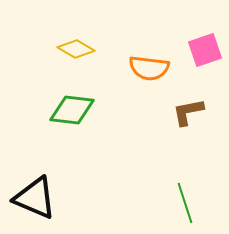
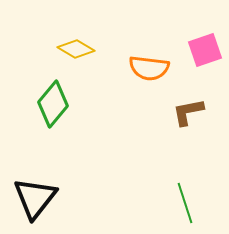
green diamond: moved 19 px left, 6 px up; rotated 57 degrees counterclockwise
black triangle: rotated 45 degrees clockwise
